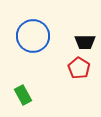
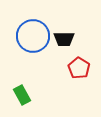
black trapezoid: moved 21 px left, 3 px up
green rectangle: moved 1 px left
